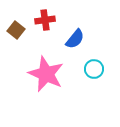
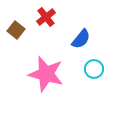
red cross: moved 1 px right, 3 px up; rotated 30 degrees counterclockwise
blue semicircle: moved 6 px right
pink star: rotated 9 degrees counterclockwise
